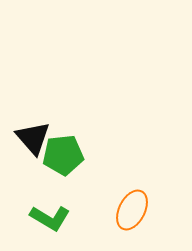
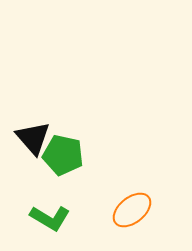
green pentagon: rotated 18 degrees clockwise
orange ellipse: rotated 24 degrees clockwise
